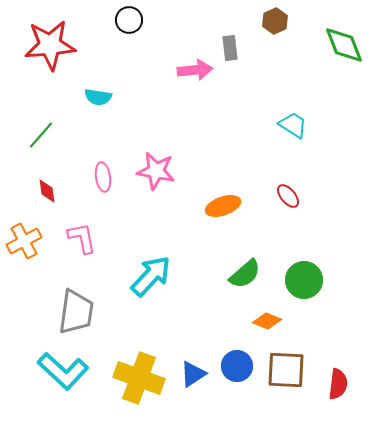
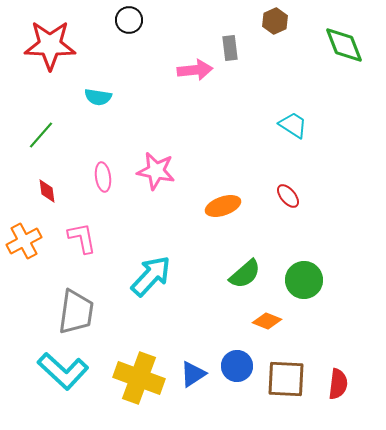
red star: rotated 6 degrees clockwise
brown square: moved 9 px down
